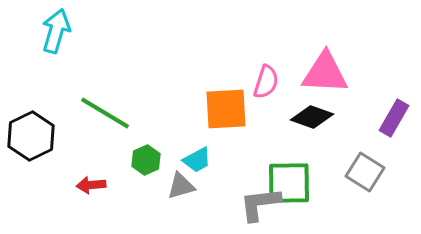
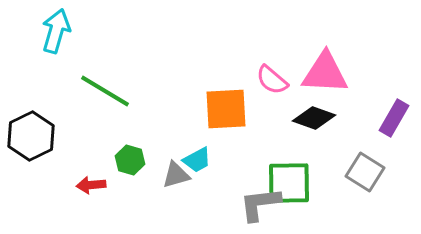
pink semicircle: moved 6 px right, 2 px up; rotated 112 degrees clockwise
green line: moved 22 px up
black diamond: moved 2 px right, 1 px down
green hexagon: moved 16 px left; rotated 20 degrees counterclockwise
gray triangle: moved 5 px left, 11 px up
